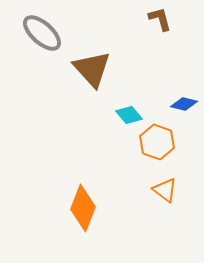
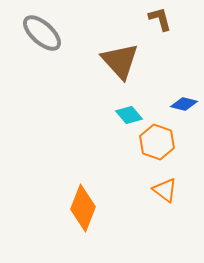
brown triangle: moved 28 px right, 8 px up
